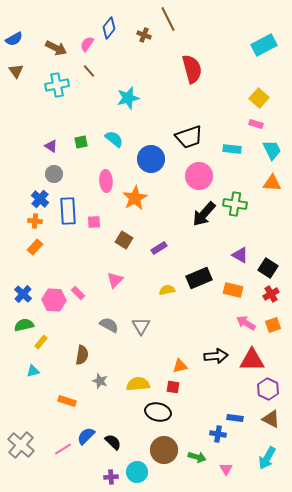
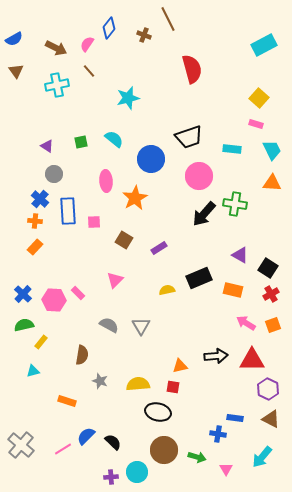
purple triangle at (51, 146): moved 4 px left
cyan arrow at (267, 458): moved 5 px left, 1 px up; rotated 10 degrees clockwise
